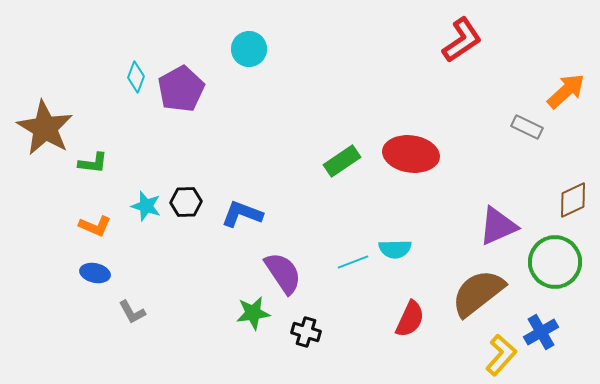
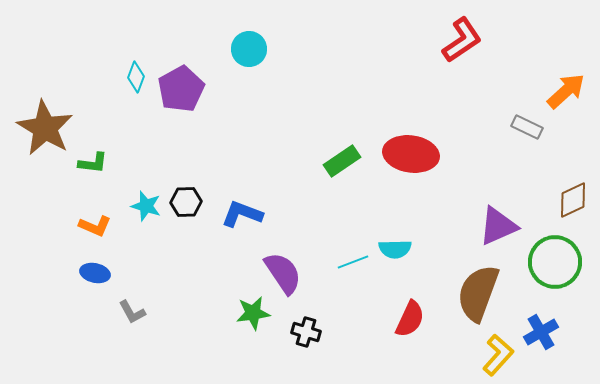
brown semicircle: rotated 32 degrees counterclockwise
yellow L-shape: moved 3 px left
